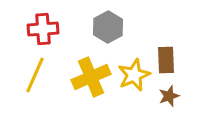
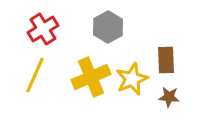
red cross: rotated 28 degrees counterclockwise
yellow star: moved 2 px left, 4 px down
brown star: moved 1 px down; rotated 25 degrees clockwise
